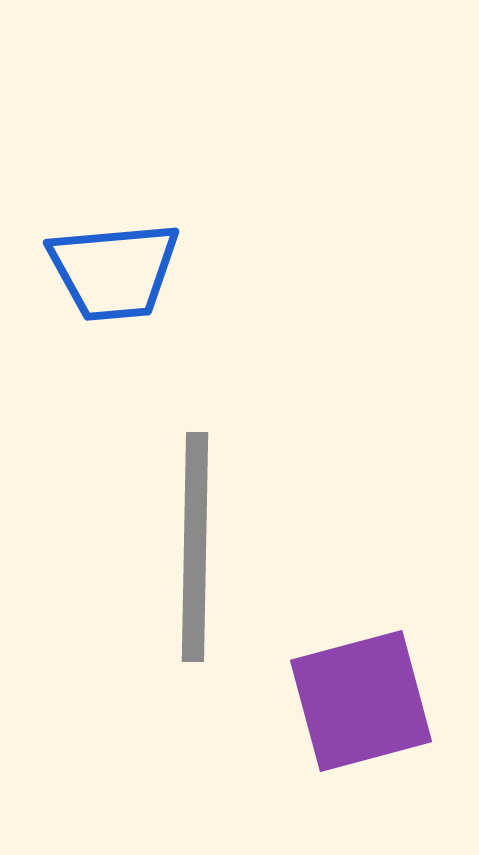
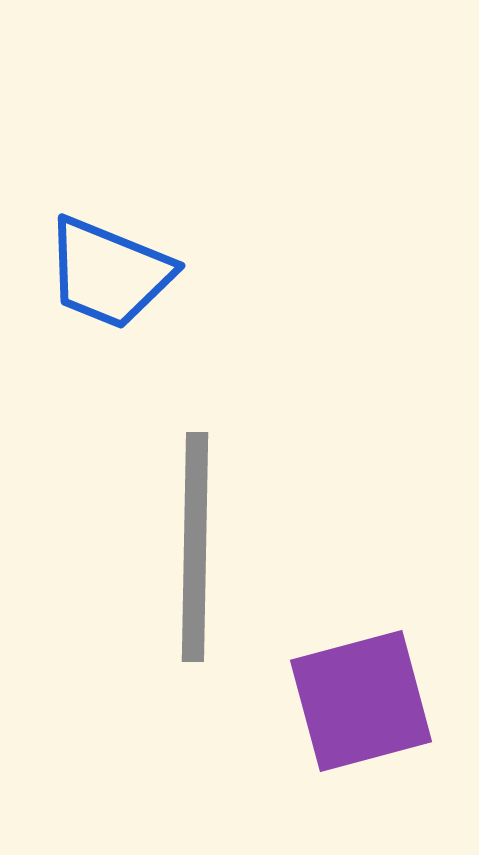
blue trapezoid: moved 5 px left, 2 px down; rotated 27 degrees clockwise
